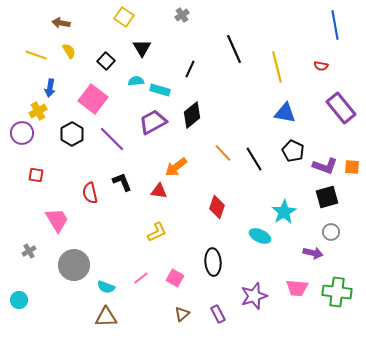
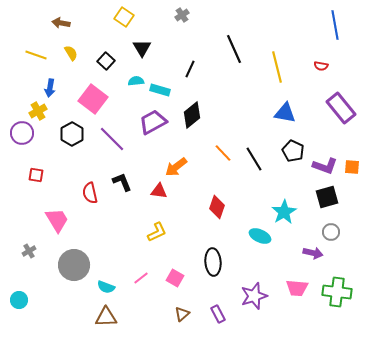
yellow semicircle at (69, 51): moved 2 px right, 2 px down
